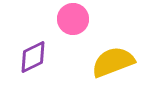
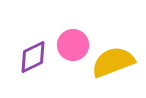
pink circle: moved 26 px down
